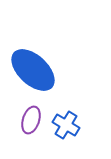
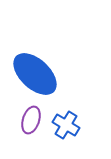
blue ellipse: moved 2 px right, 4 px down
